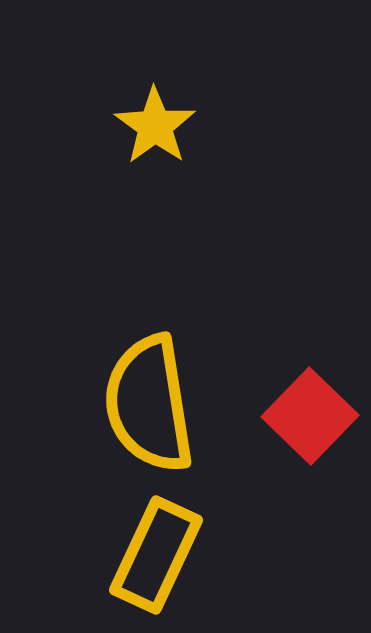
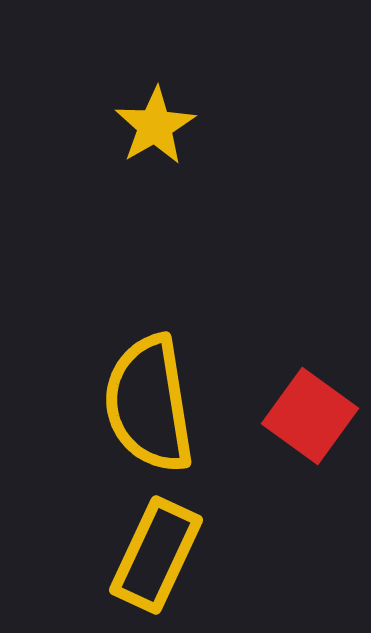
yellow star: rotated 6 degrees clockwise
red square: rotated 8 degrees counterclockwise
